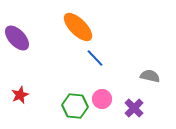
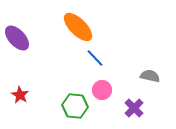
red star: rotated 18 degrees counterclockwise
pink circle: moved 9 px up
